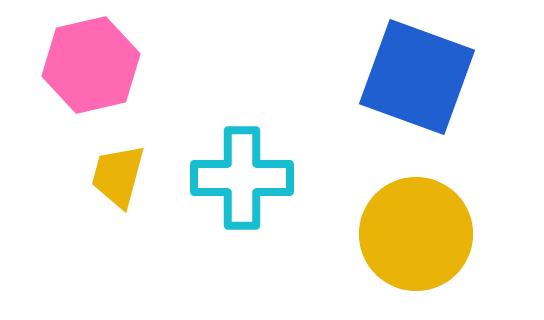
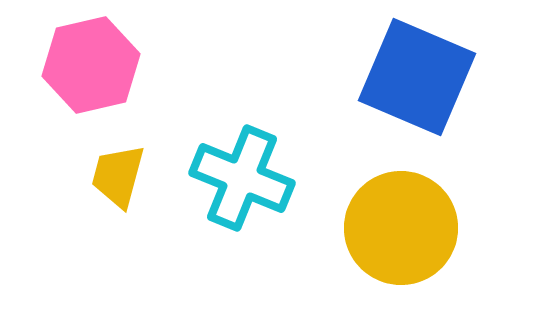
blue square: rotated 3 degrees clockwise
cyan cross: rotated 22 degrees clockwise
yellow circle: moved 15 px left, 6 px up
